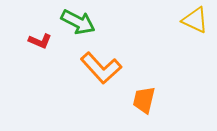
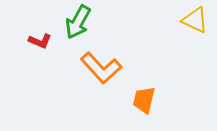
green arrow: rotated 92 degrees clockwise
